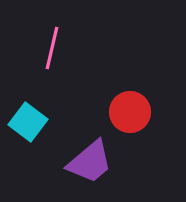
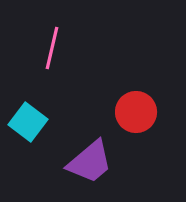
red circle: moved 6 px right
